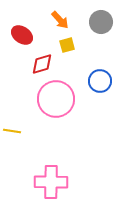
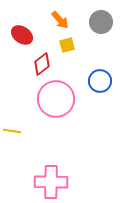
red diamond: rotated 20 degrees counterclockwise
